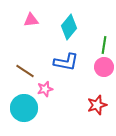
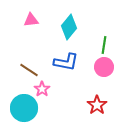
brown line: moved 4 px right, 1 px up
pink star: moved 3 px left; rotated 21 degrees counterclockwise
red star: rotated 18 degrees counterclockwise
